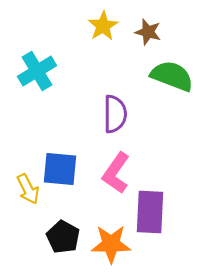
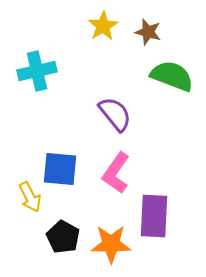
cyan cross: rotated 18 degrees clockwise
purple semicircle: rotated 39 degrees counterclockwise
yellow arrow: moved 2 px right, 8 px down
purple rectangle: moved 4 px right, 4 px down
